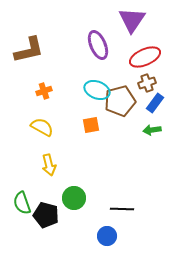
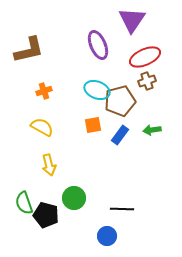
brown cross: moved 2 px up
blue rectangle: moved 35 px left, 32 px down
orange square: moved 2 px right
green semicircle: moved 2 px right
